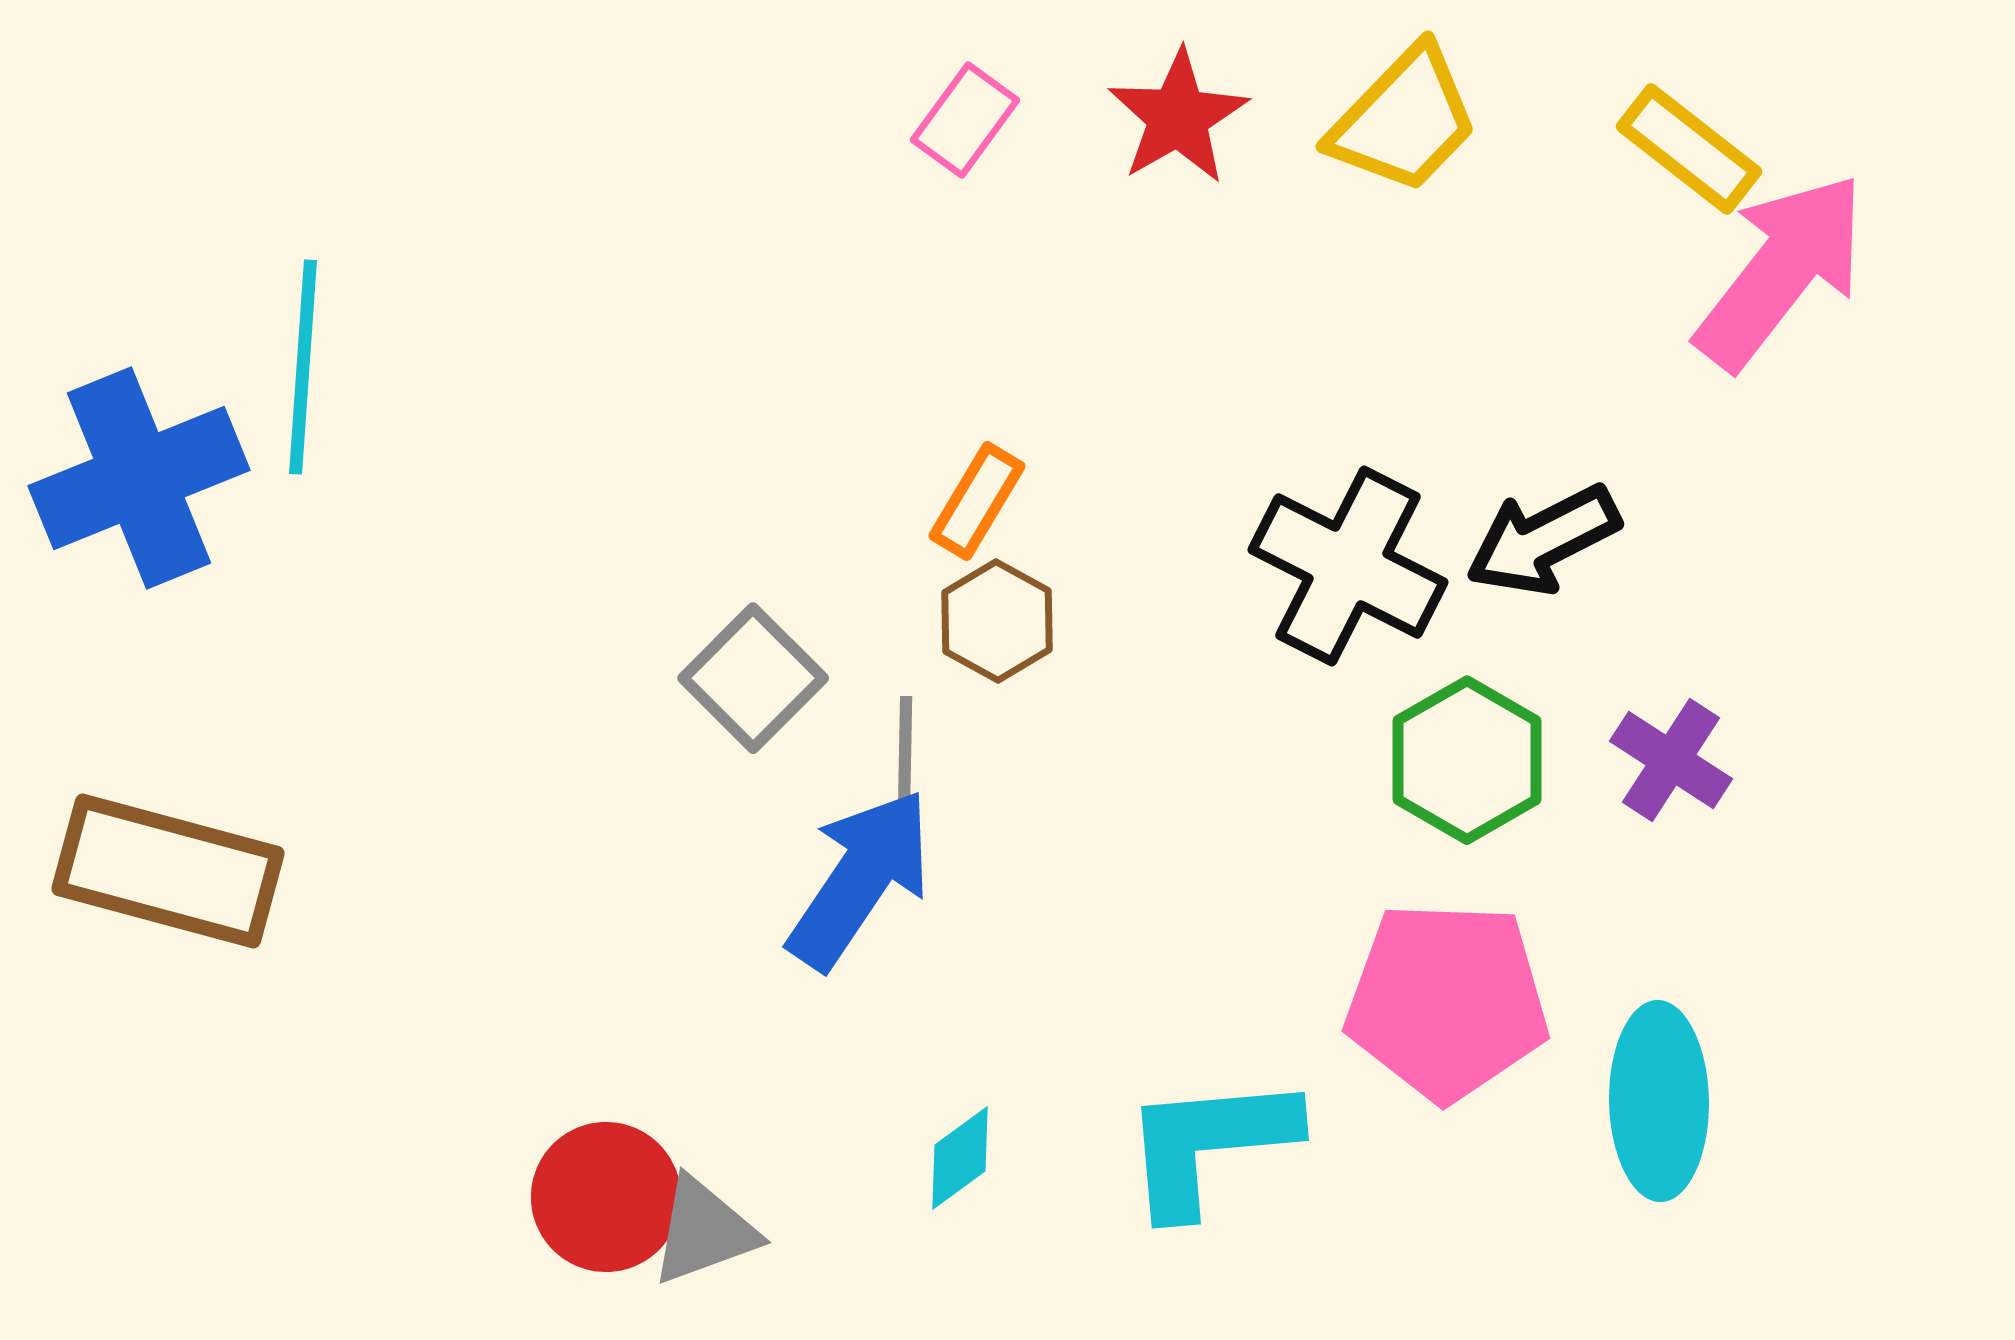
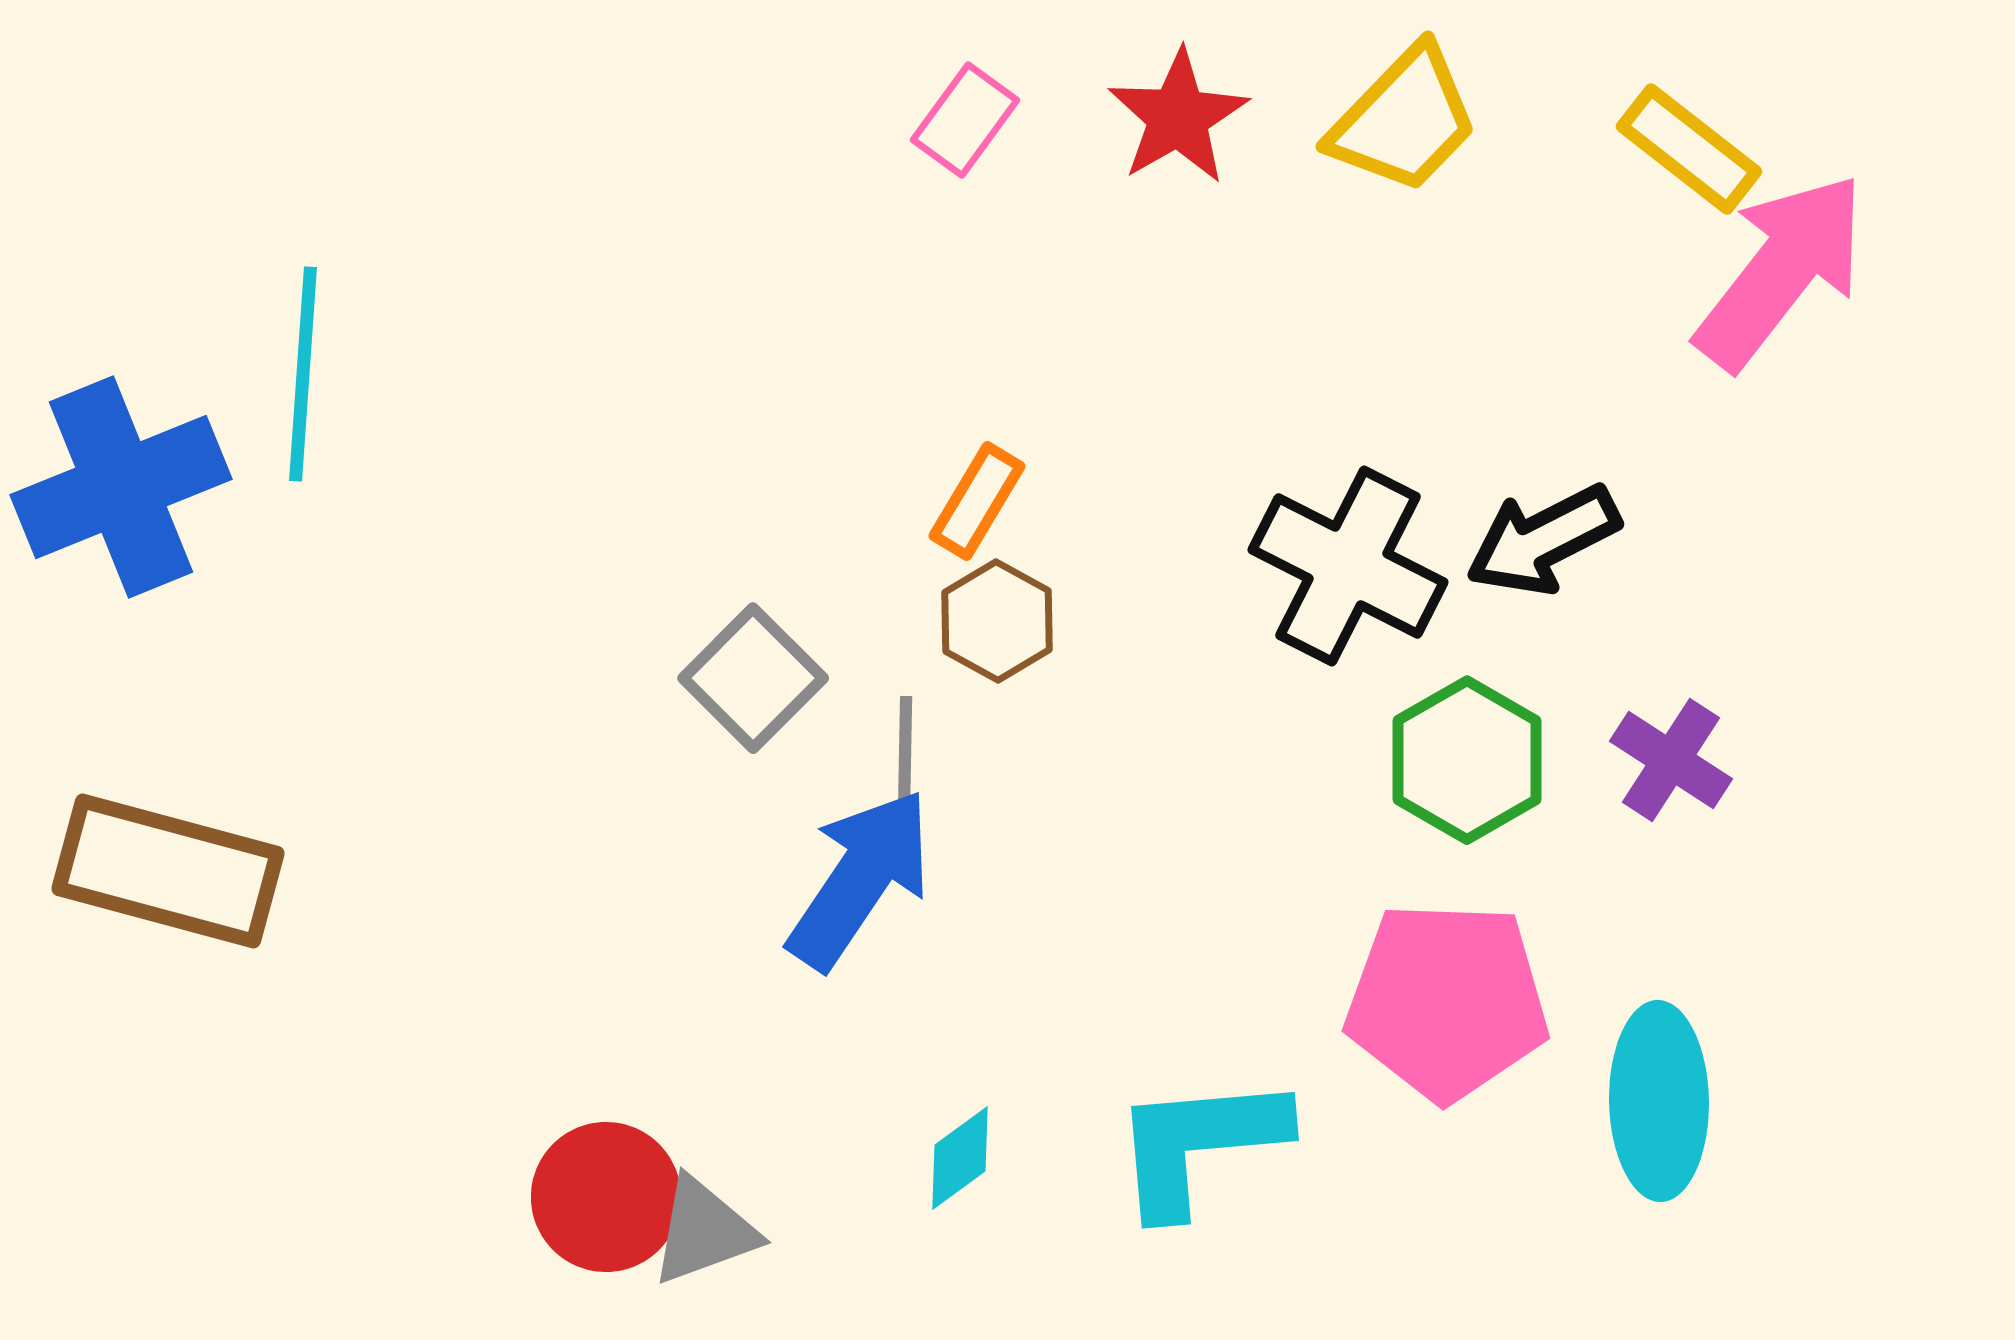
cyan line: moved 7 px down
blue cross: moved 18 px left, 9 px down
cyan L-shape: moved 10 px left
